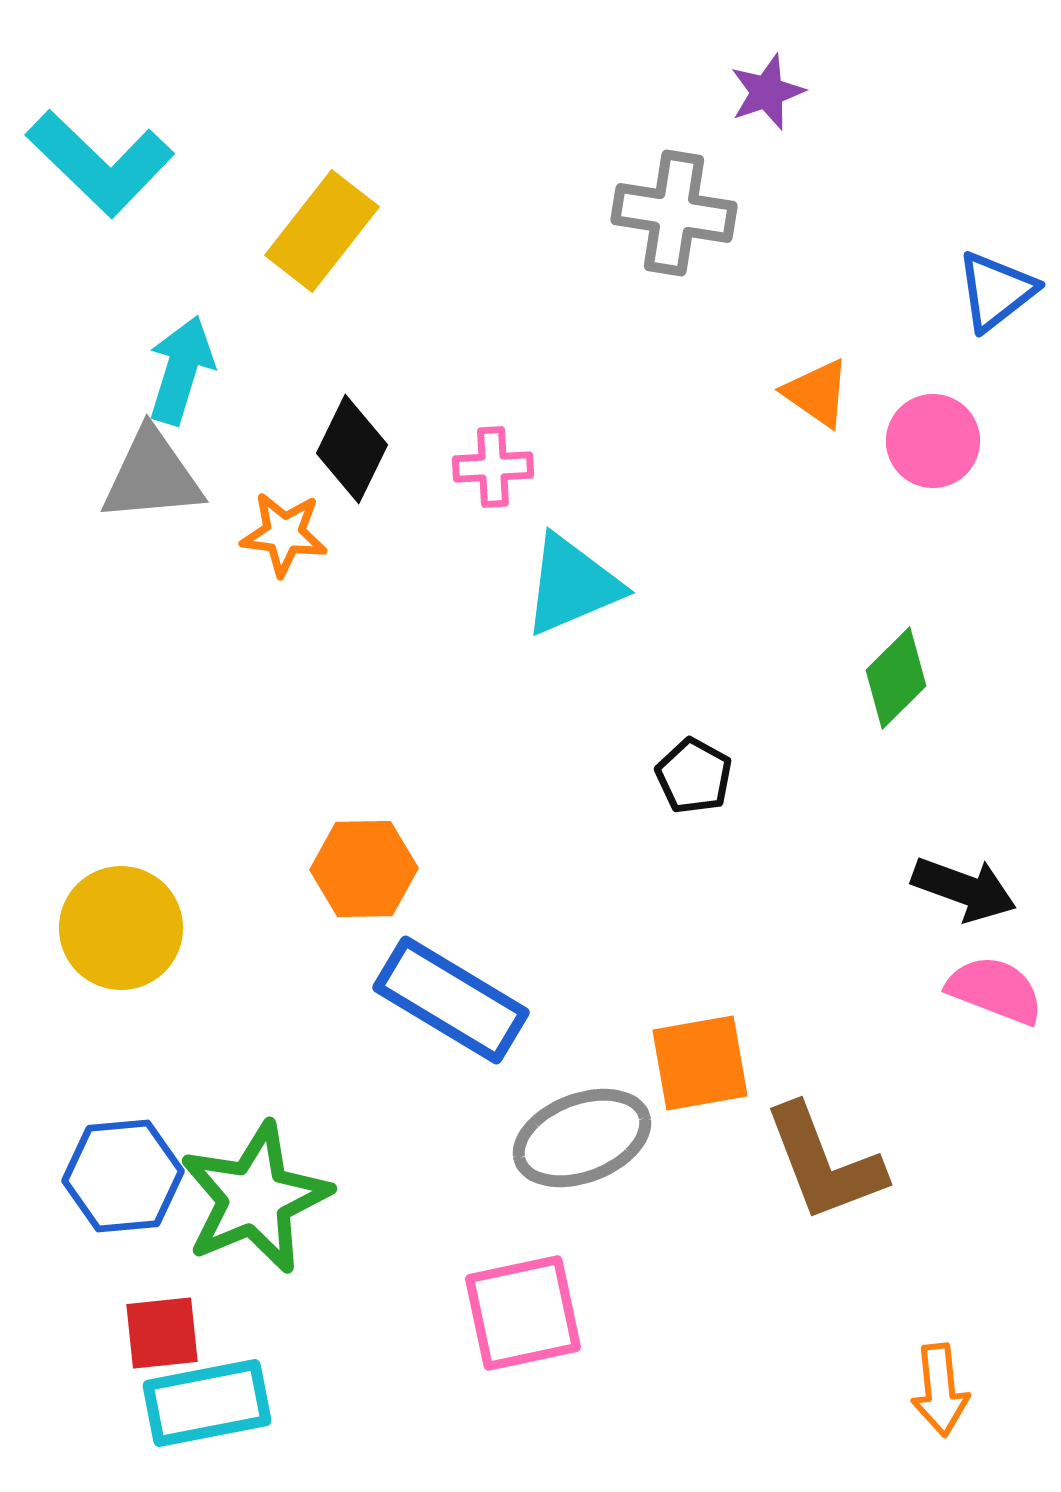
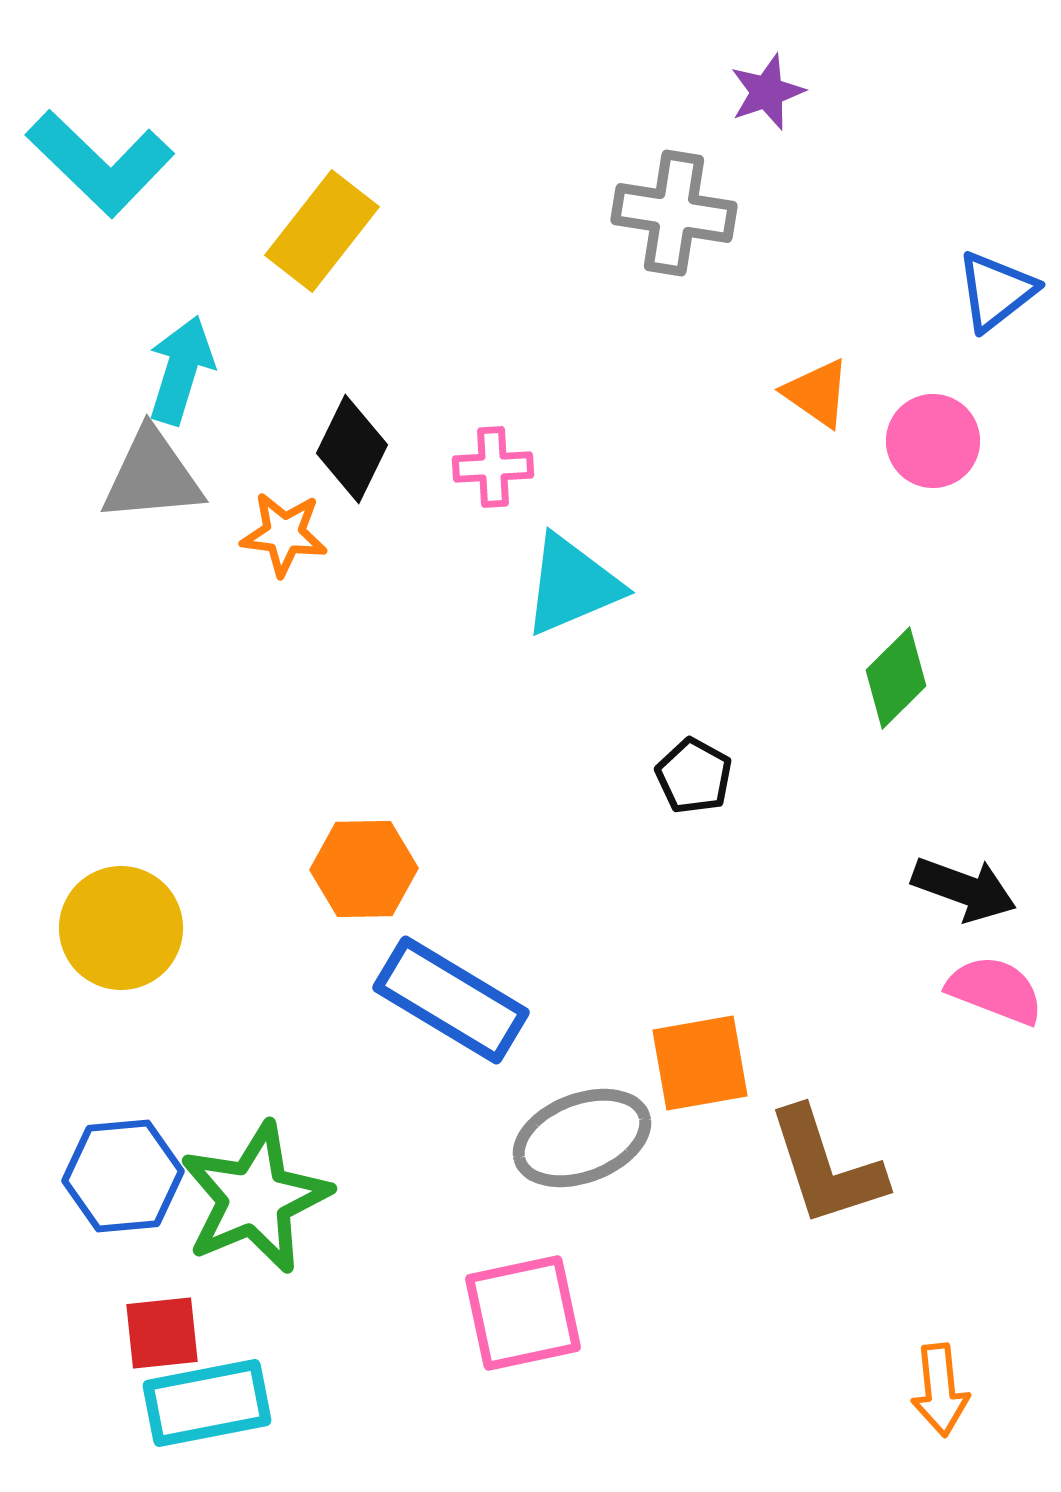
brown L-shape: moved 2 px right, 4 px down; rotated 3 degrees clockwise
